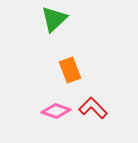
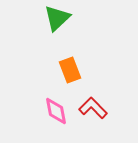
green triangle: moved 3 px right, 1 px up
pink diamond: rotated 60 degrees clockwise
